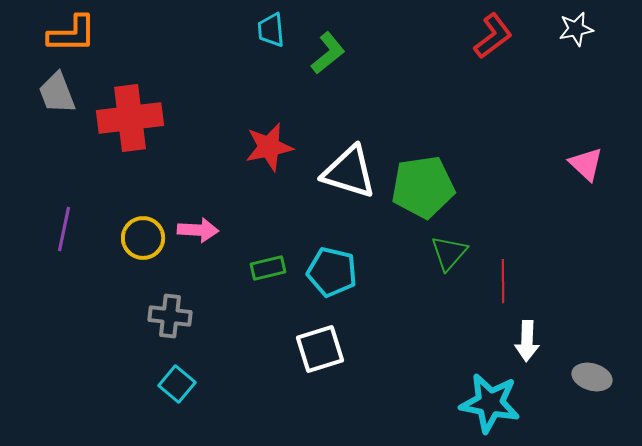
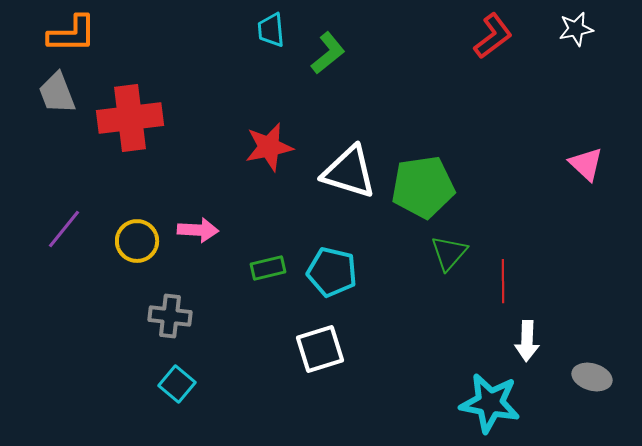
purple line: rotated 27 degrees clockwise
yellow circle: moved 6 px left, 3 px down
